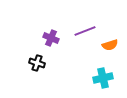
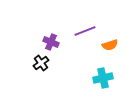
purple cross: moved 4 px down
black cross: moved 4 px right; rotated 35 degrees clockwise
